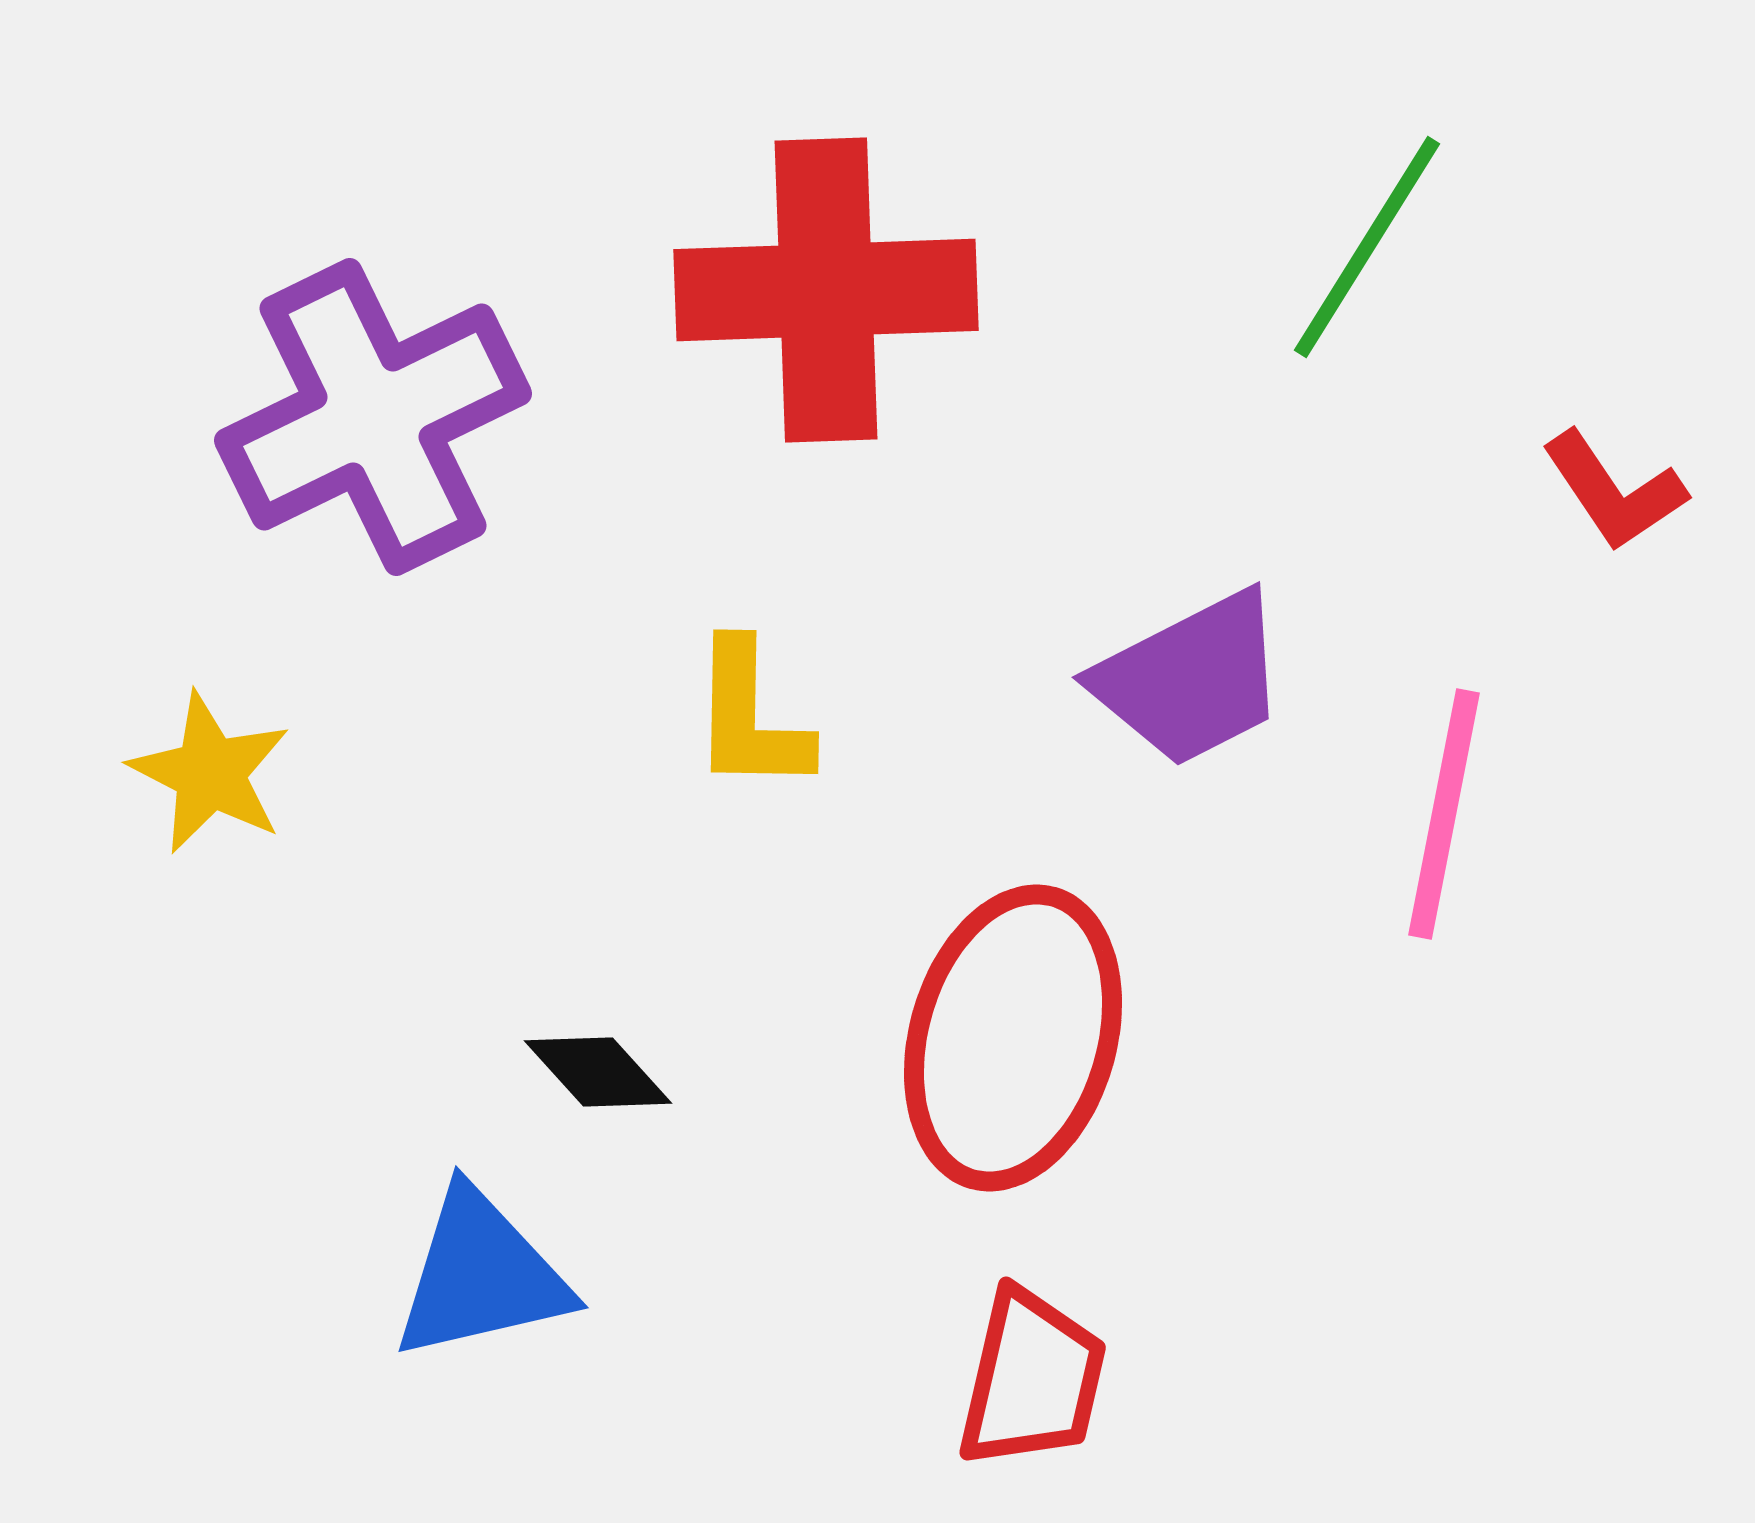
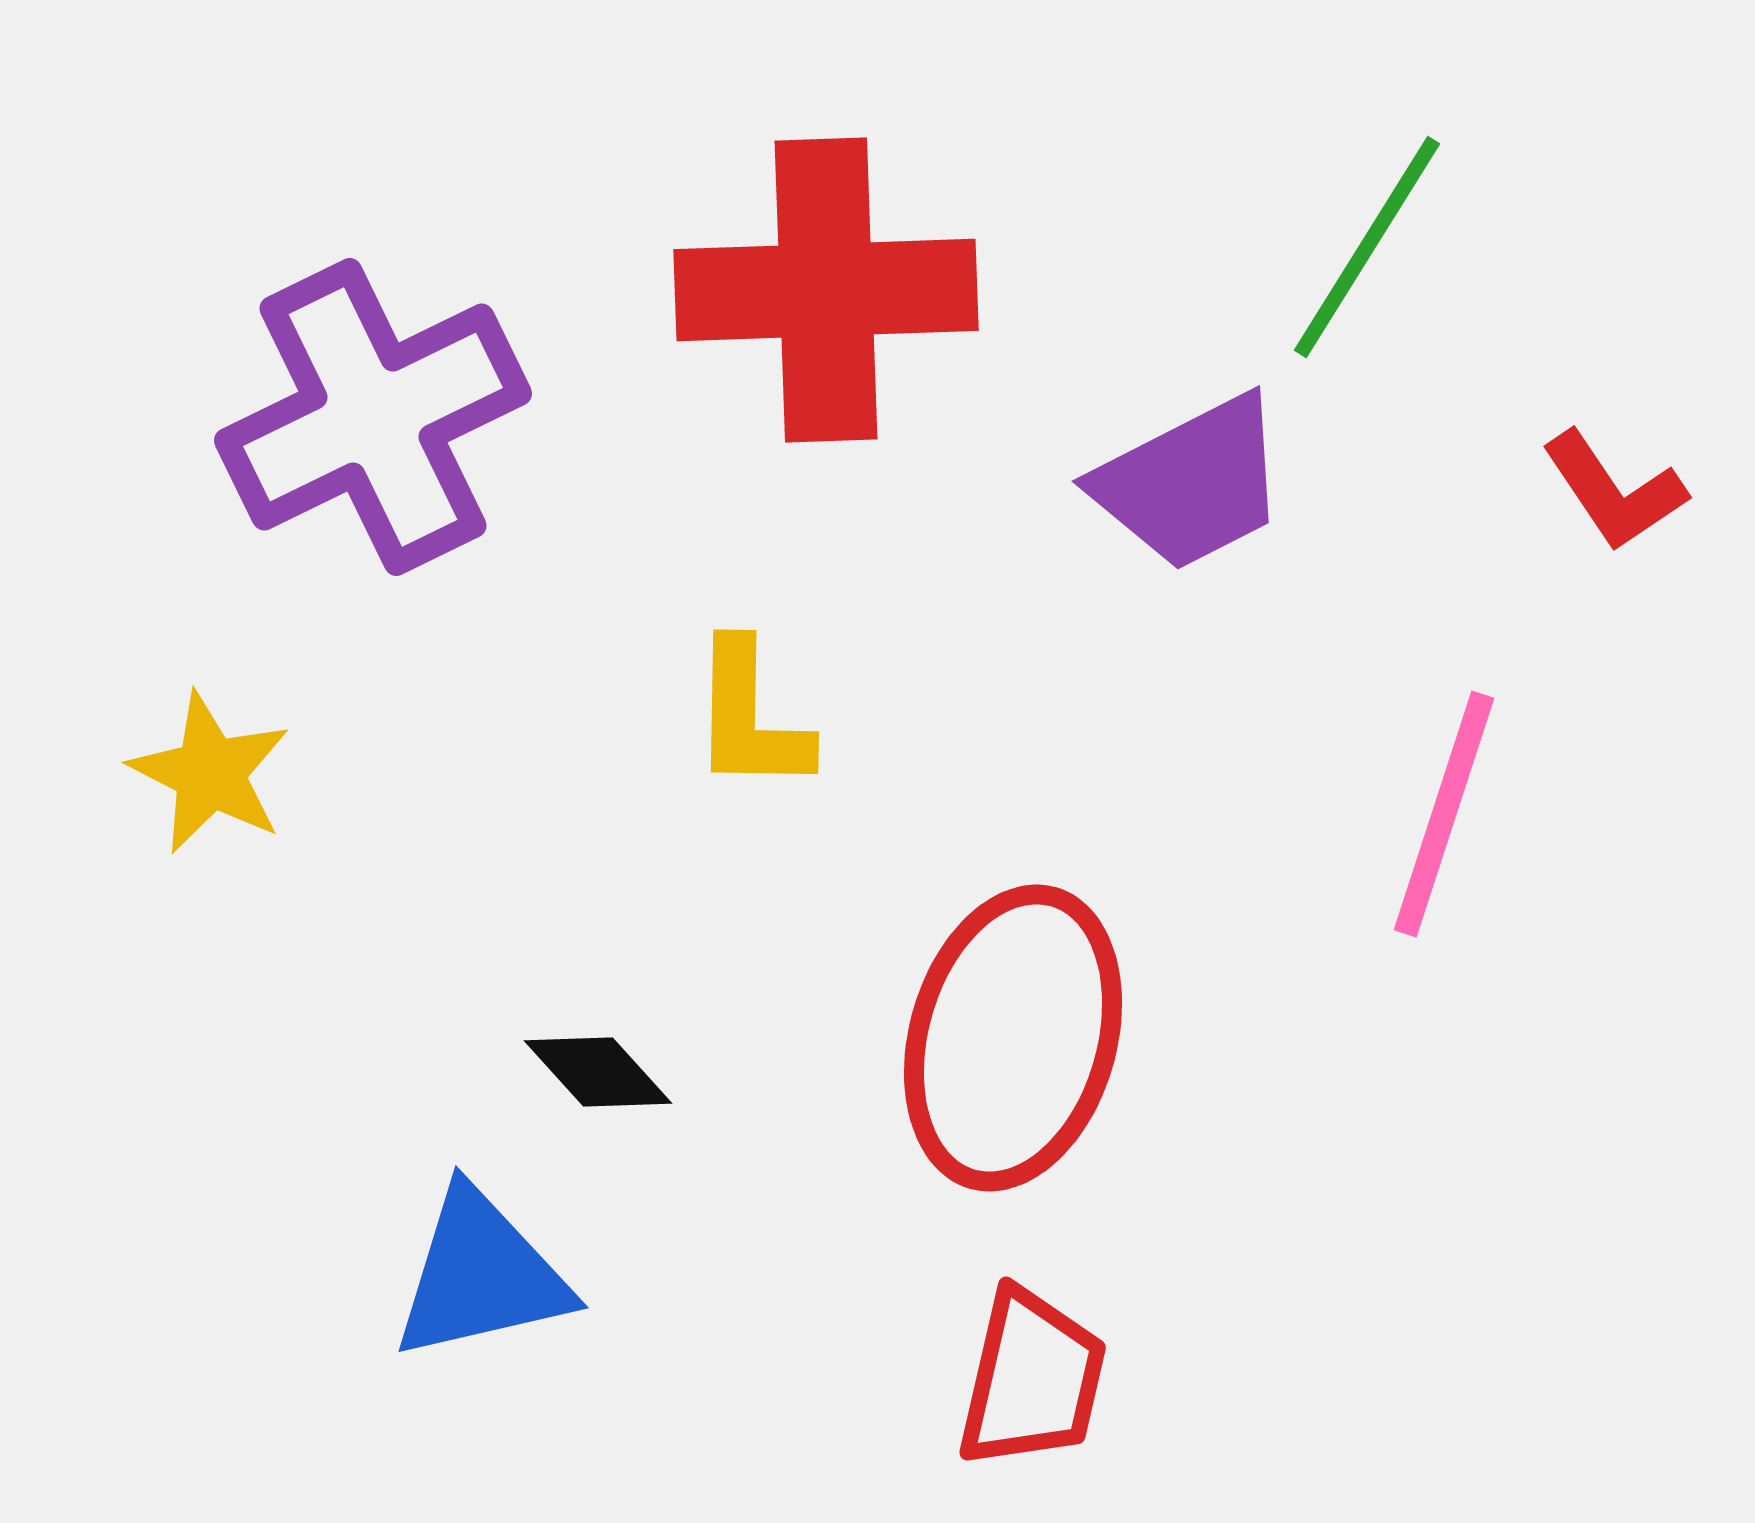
purple trapezoid: moved 196 px up
pink line: rotated 7 degrees clockwise
